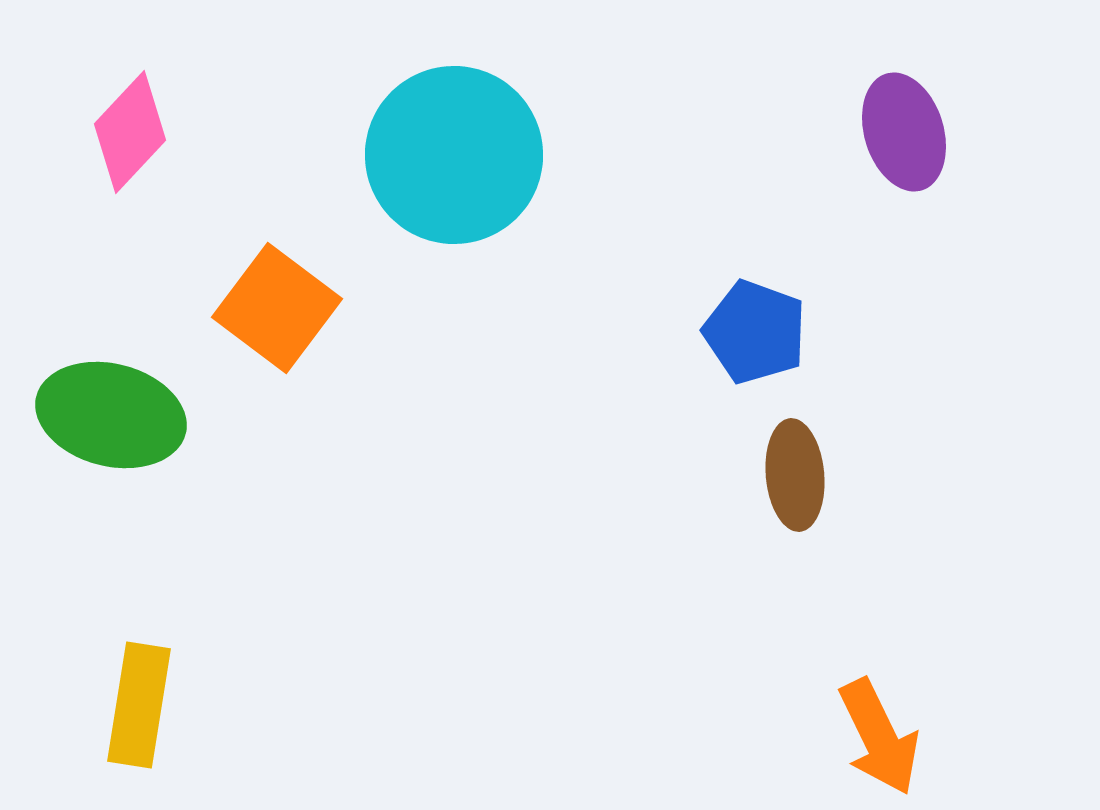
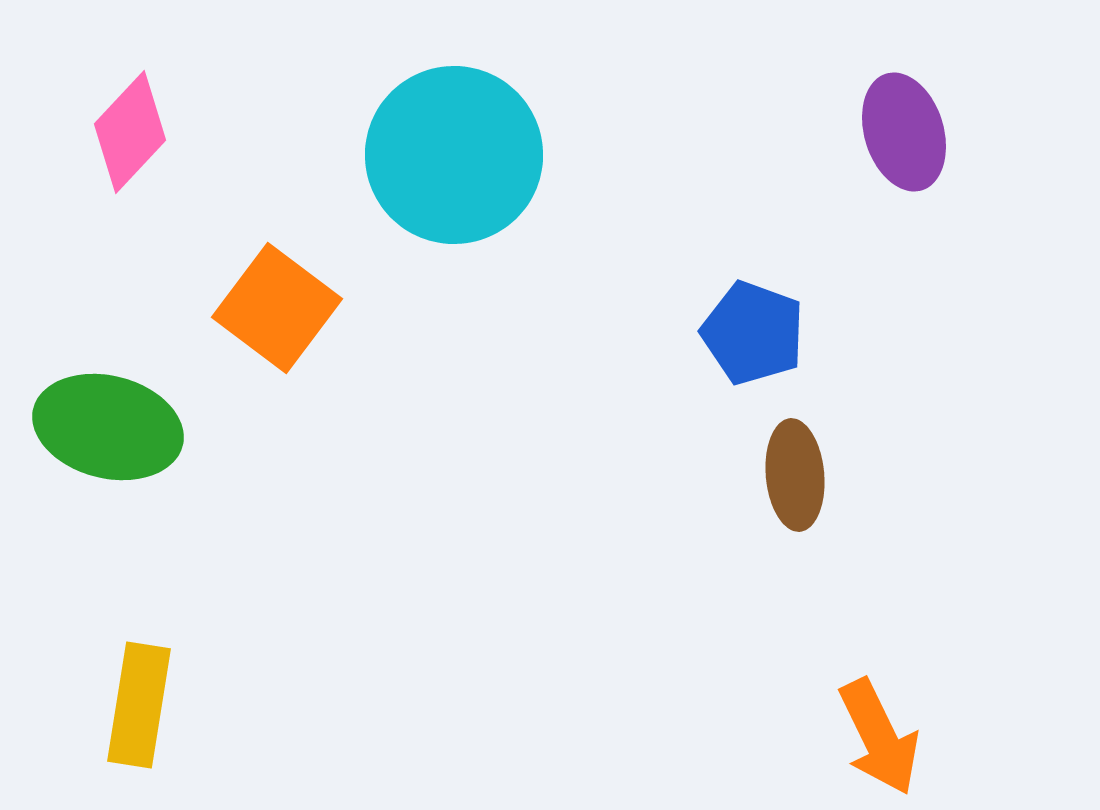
blue pentagon: moved 2 px left, 1 px down
green ellipse: moved 3 px left, 12 px down
